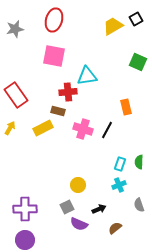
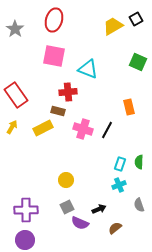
gray star: rotated 24 degrees counterclockwise
cyan triangle: moved 1 px right, 7 px up; rotated 30 degrees clockwise
orange rectangle: moved 3 px right
yellow arrow: moved 2 px right, 1 px up
yellow circle: moved 12 px left, 5 px up
purple cross: moved 1 px right, 1 px down
purple semicircle: moved 1 px right, 1 px up
